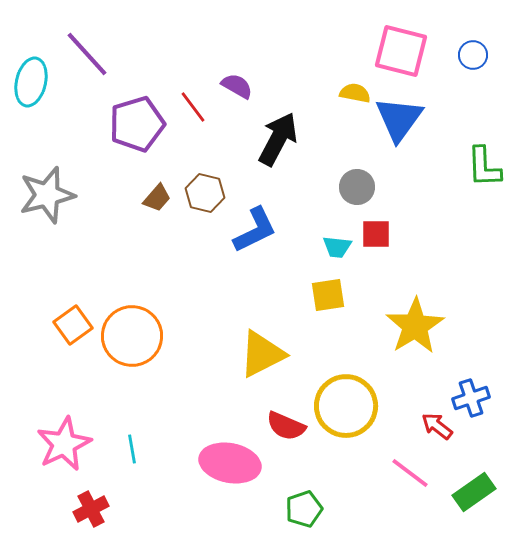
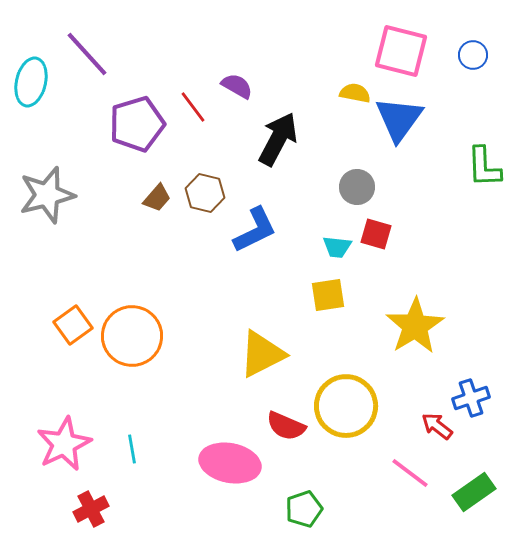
red square: rotated 16 degrees clockwise
